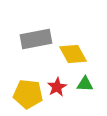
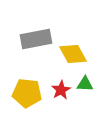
red star: moved 4 px right, 3 px down
yellow pentagon: moved 1 px left, 1 px up
